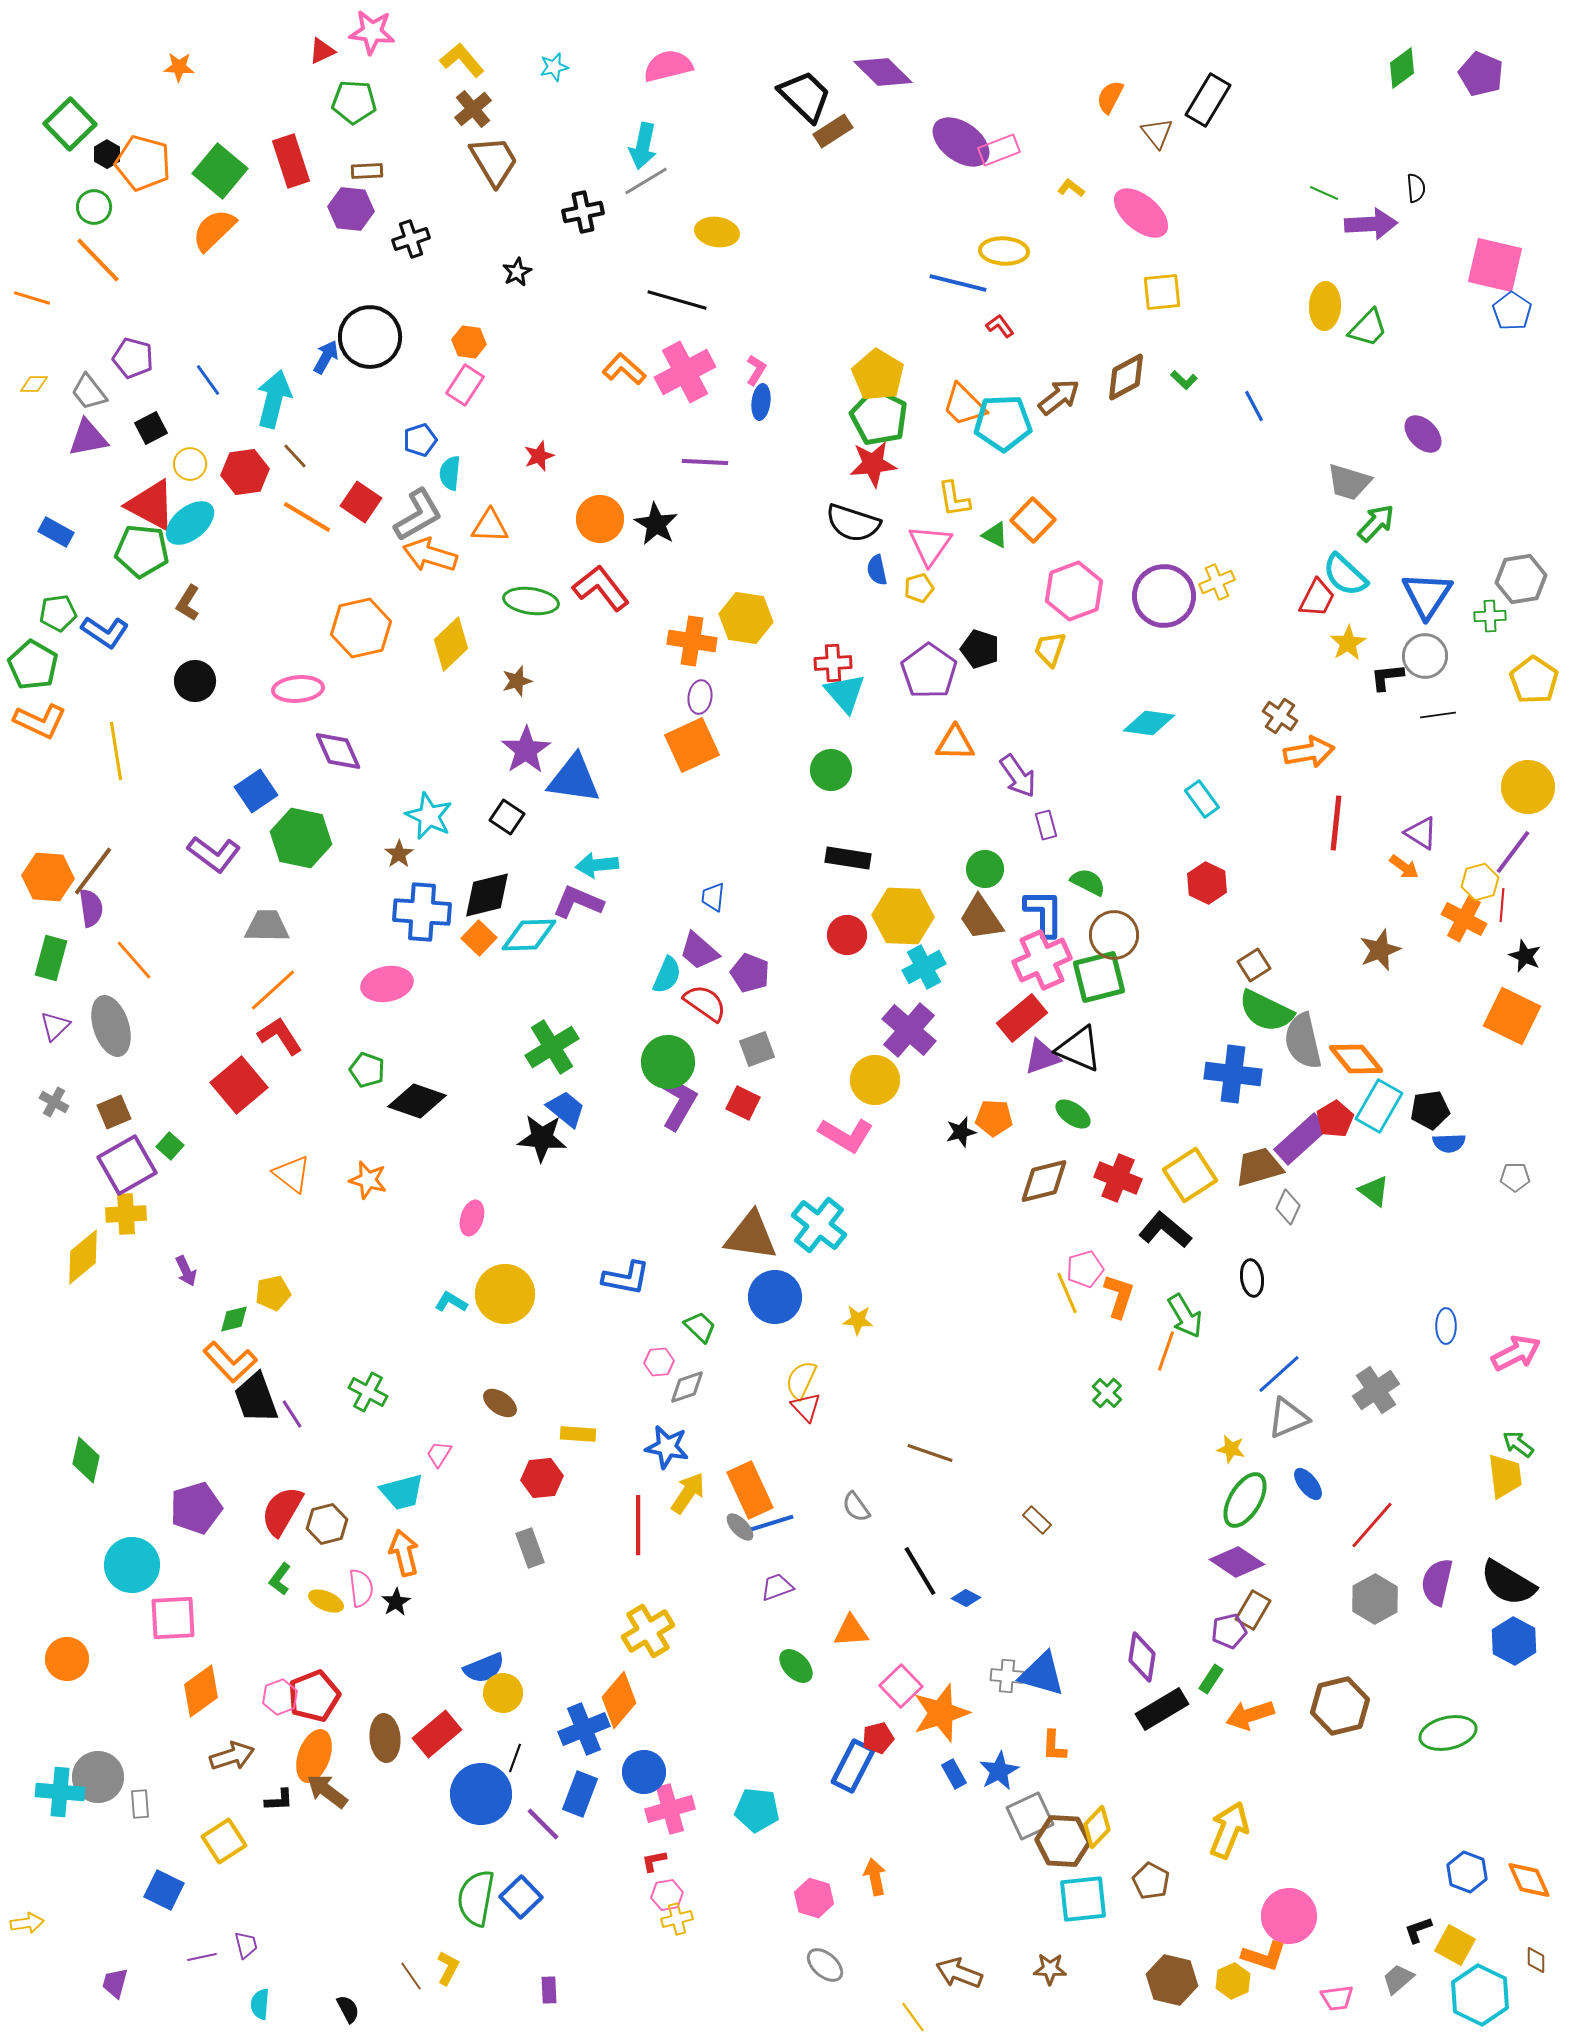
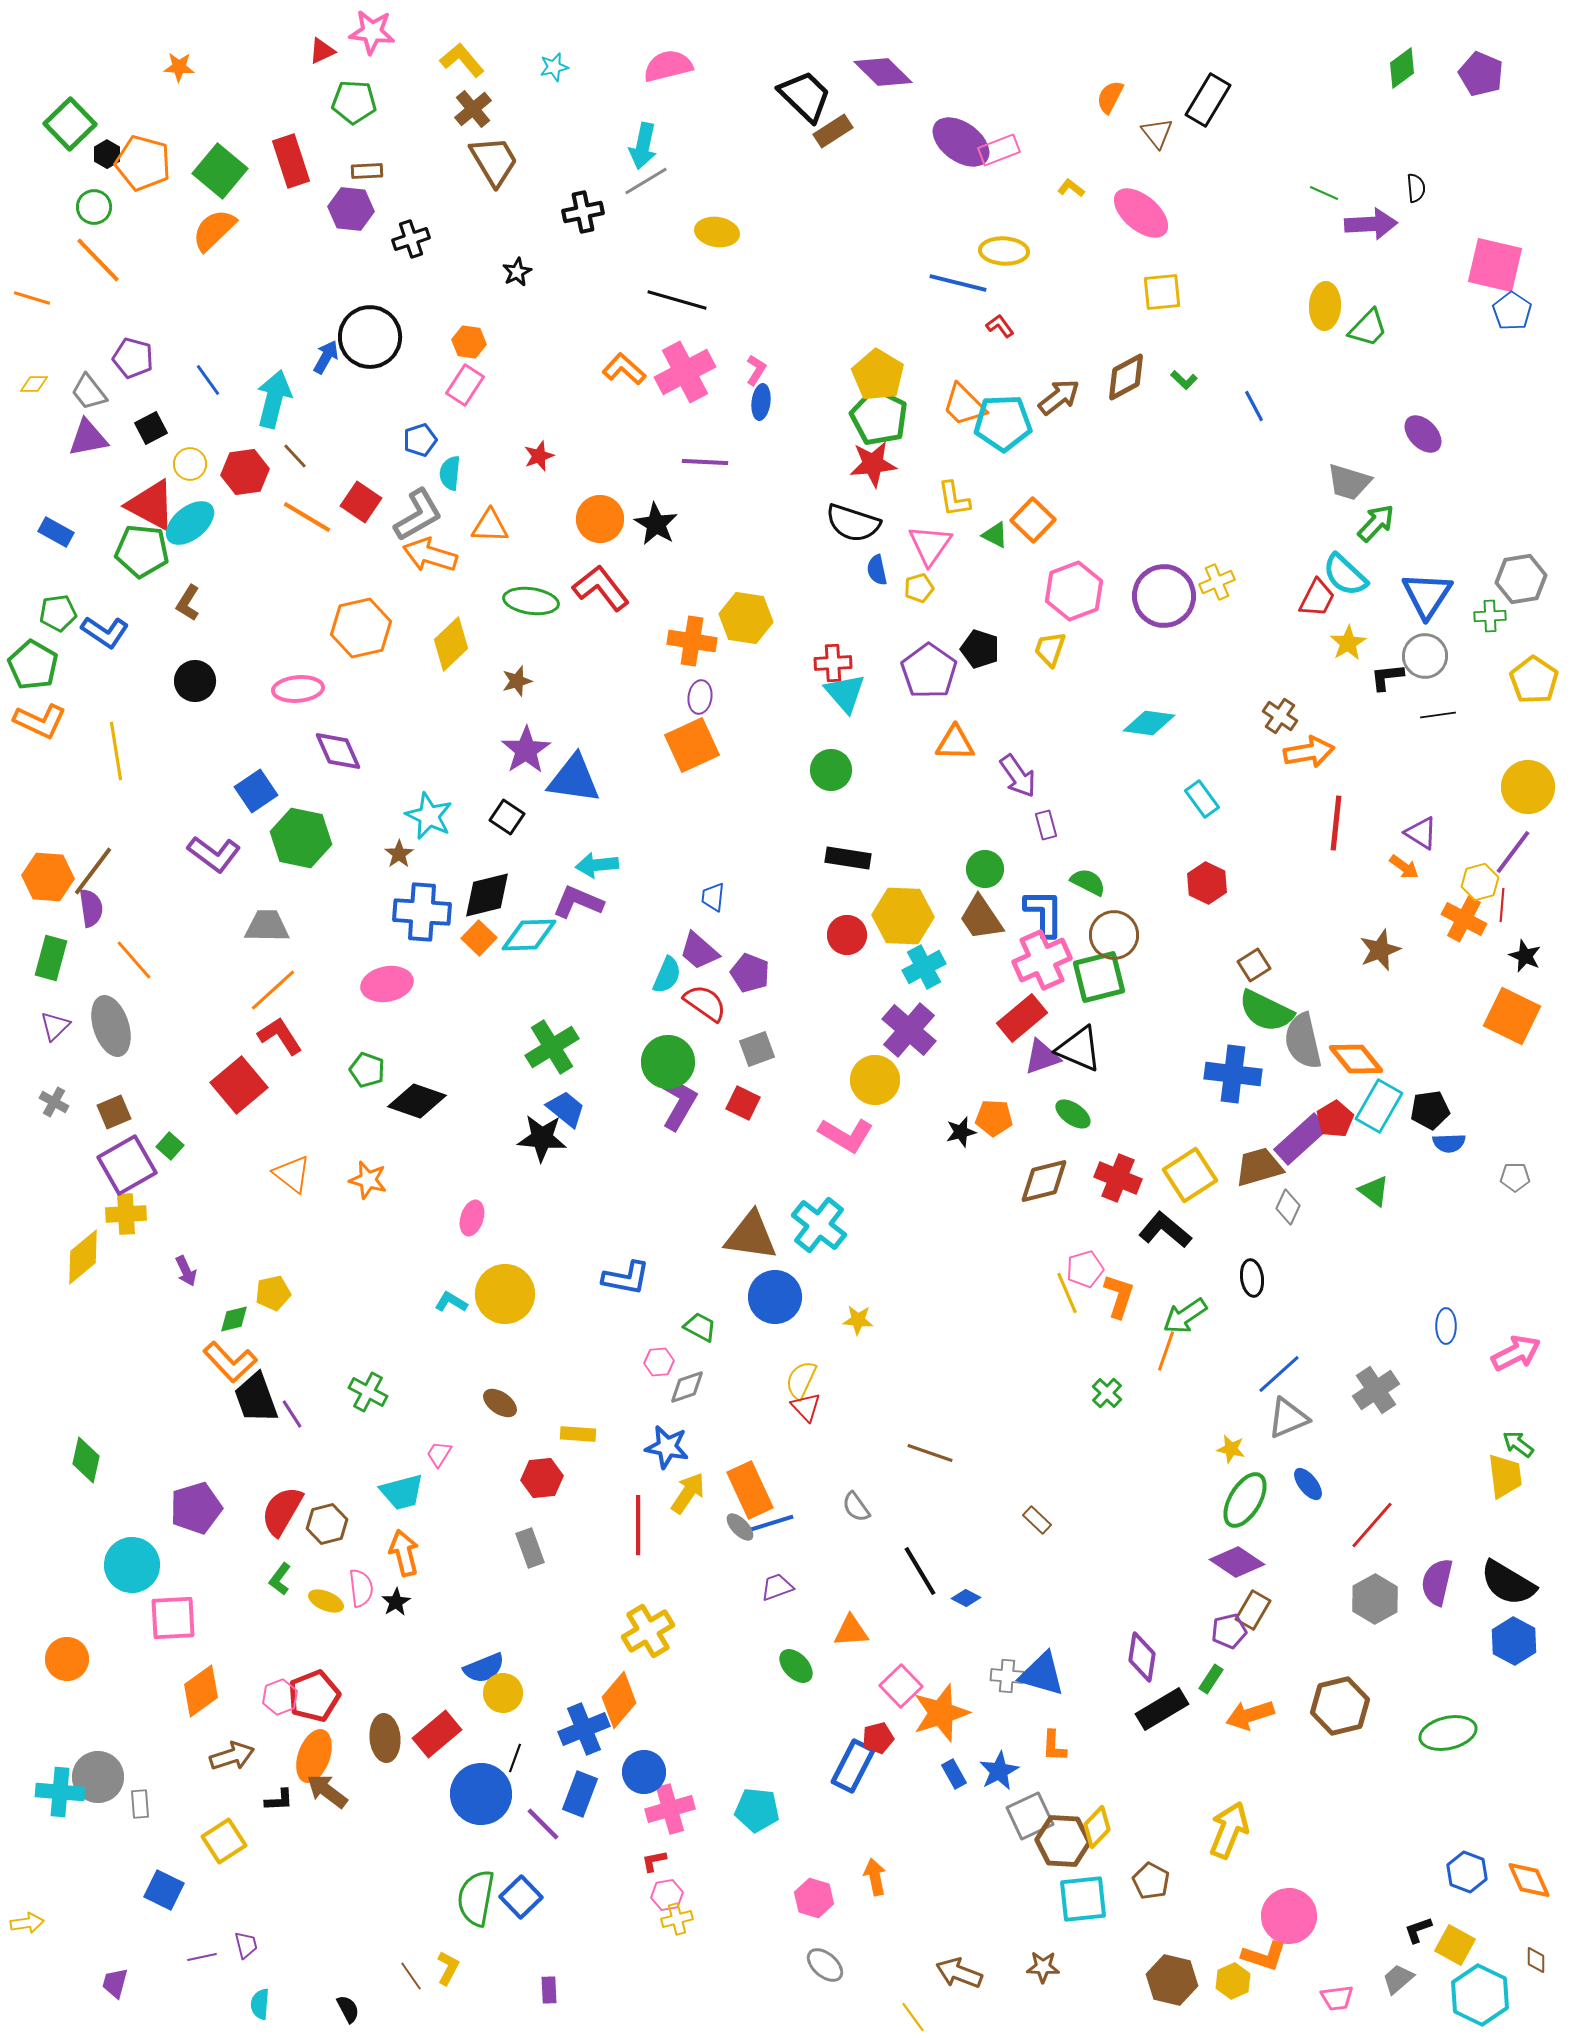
green arrow at (1185, 1316): rotated 87 degrees clockwise
green trapezoid at (700, 1327): rotated 16 degrees counterclockwise
brown star at (1050, 1969): moved 7 px left, 2 px up
